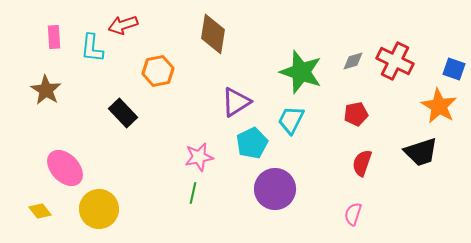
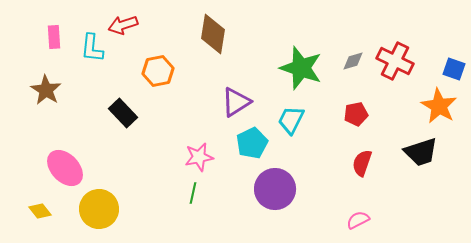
green star: moved 4 px up
pink semicircle: moved 5 px right, 6 px down; rotated 45 degrees clockwise
